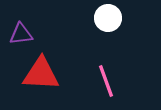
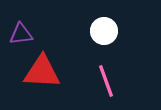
white circle: moved 4 px left, 13 px down
red triangle: moved 1 px right, 2 px up
